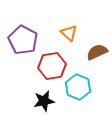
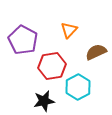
orange triangle: moved 3 px up; rotated 30 degrees clockwise
brown semicircle: moved 1 px left
cyan hexagon: rotated 10 degrees clockwise
